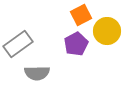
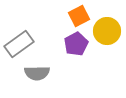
orange square: moved 2 px left, 1 px down
gray rectangle: moved 1 px right
